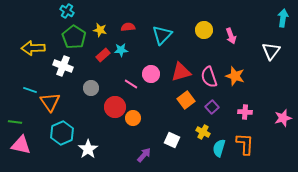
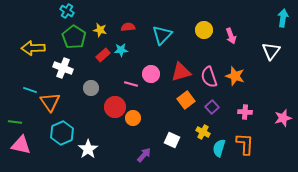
white cross: moved 2 px down
pink line: rotated 16 degrees counterclockwise
